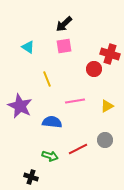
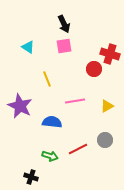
black arrow: rotated 72 degrees counterclockwise
